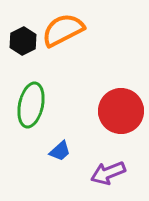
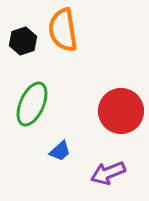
orange semicircle: rotated 72 degrees counterclockwise
black hexagon: rotated 8 degrees clockwise
green ellipse: moved 1 px right, 1 px up; rotated 12 degrees clockwise
